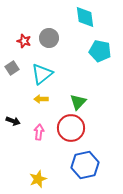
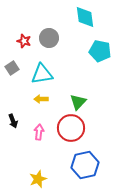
cyan triangle: rotated 30 degrees clockwise
black arrow: rotated 48 degrees clockwise
